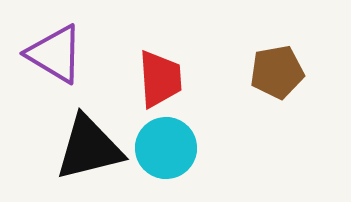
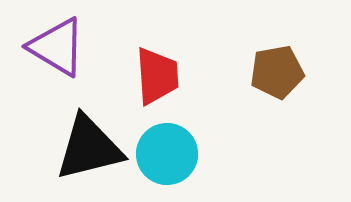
purple triangle: moved 2 px right, 7 px up
red trapezoid: moved 3 px left, 3 px up
cyan circle: moved 1 px right, 6 px down
